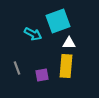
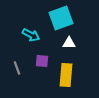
cyan square: moved 3 px right, 3 px up
cyan arrow: moved 2 px left, 1 px down
yellow rectangle: moved 9 px down
purple square: moved 14 px up; rotated 16 degrees clockwise
